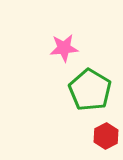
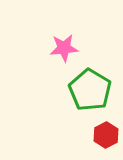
red hexagon: moved 1 px up
